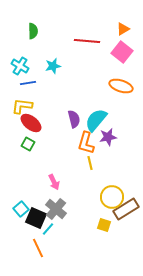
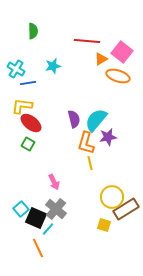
orange triangle: moved 22 px left, 30 px down
cyan cross: moved 4 px left, 3 px down
orange ellipse: moved 3 px left, 10 px up
